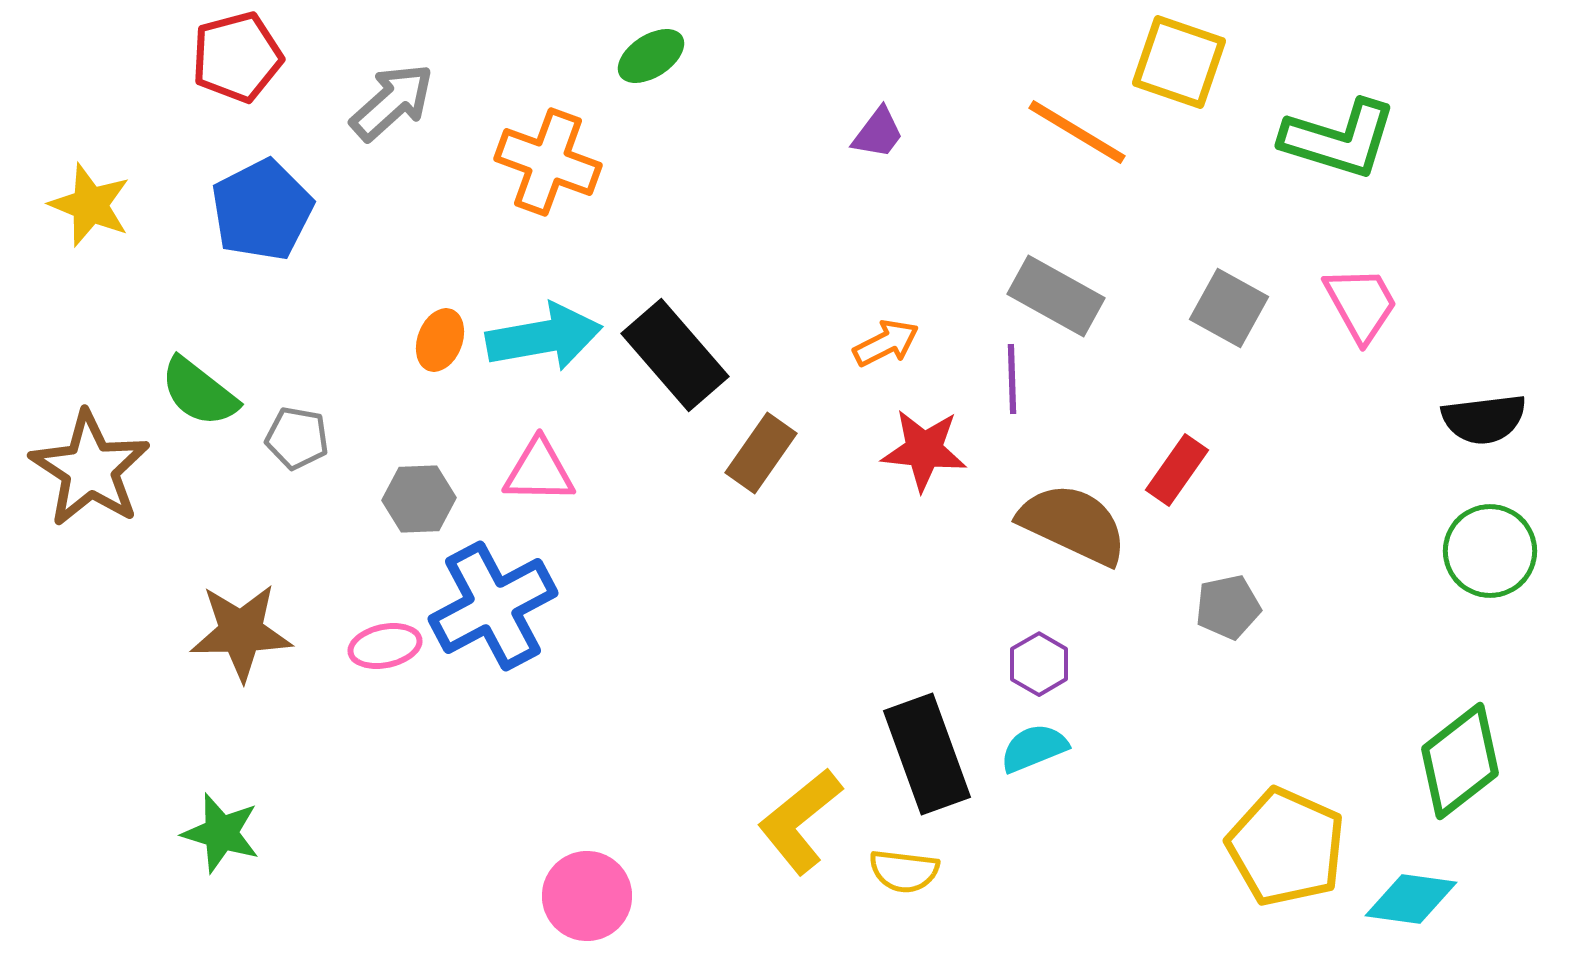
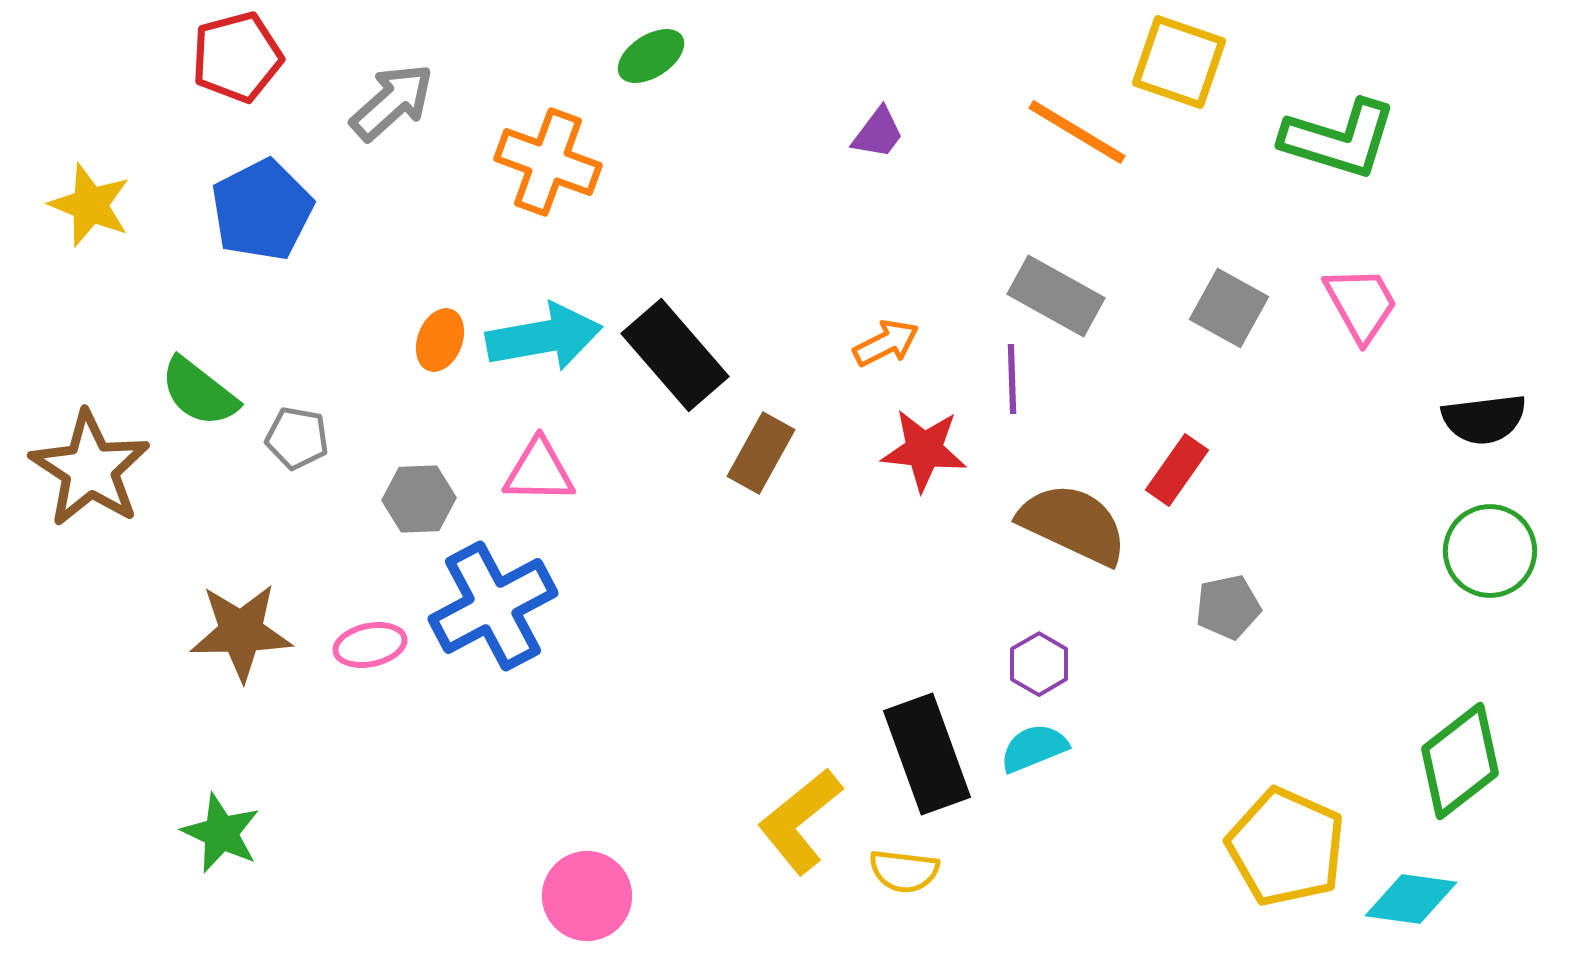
brown rectangle at (761, 453): rotated 6 degrees counterclockwise
pink ellipse at (385, 646): moved 15 px left, 1 px up
green star at (221, 833): rotated 8 degrees clockwise
